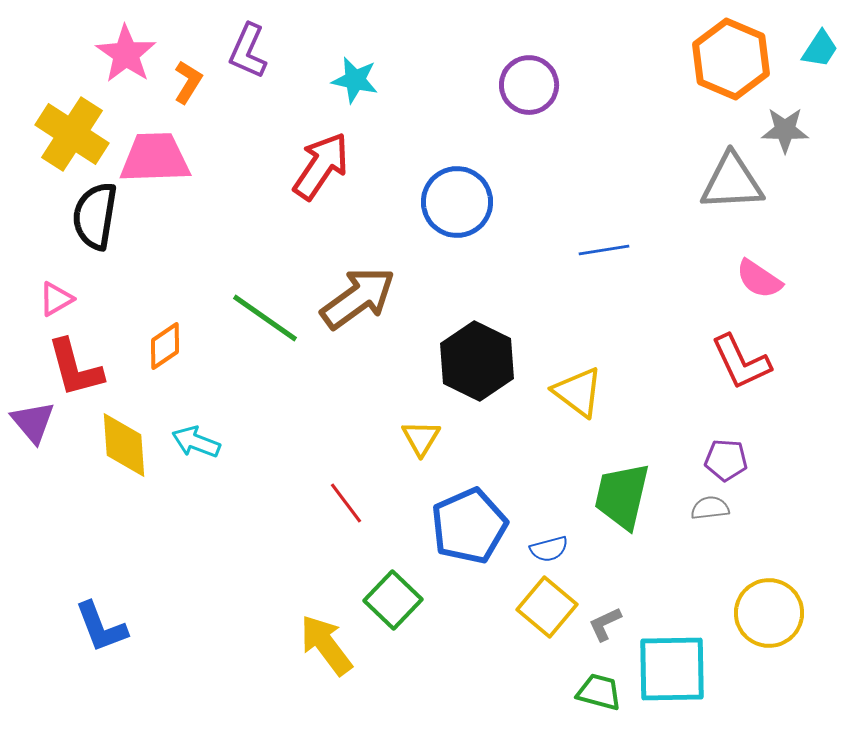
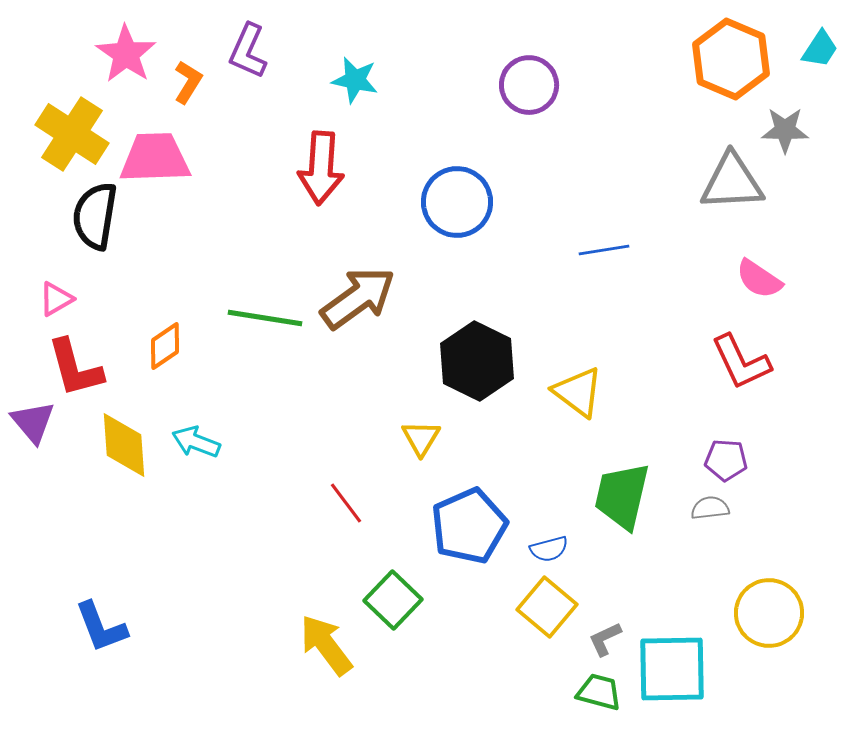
red arrow at (321, 166): moved 2 px down; rotated 150 degrees clockwise
green line at (265, 318): rotated 26 degrees counterclockwise
gray L-shape at (605, 624): moved 15 px down
